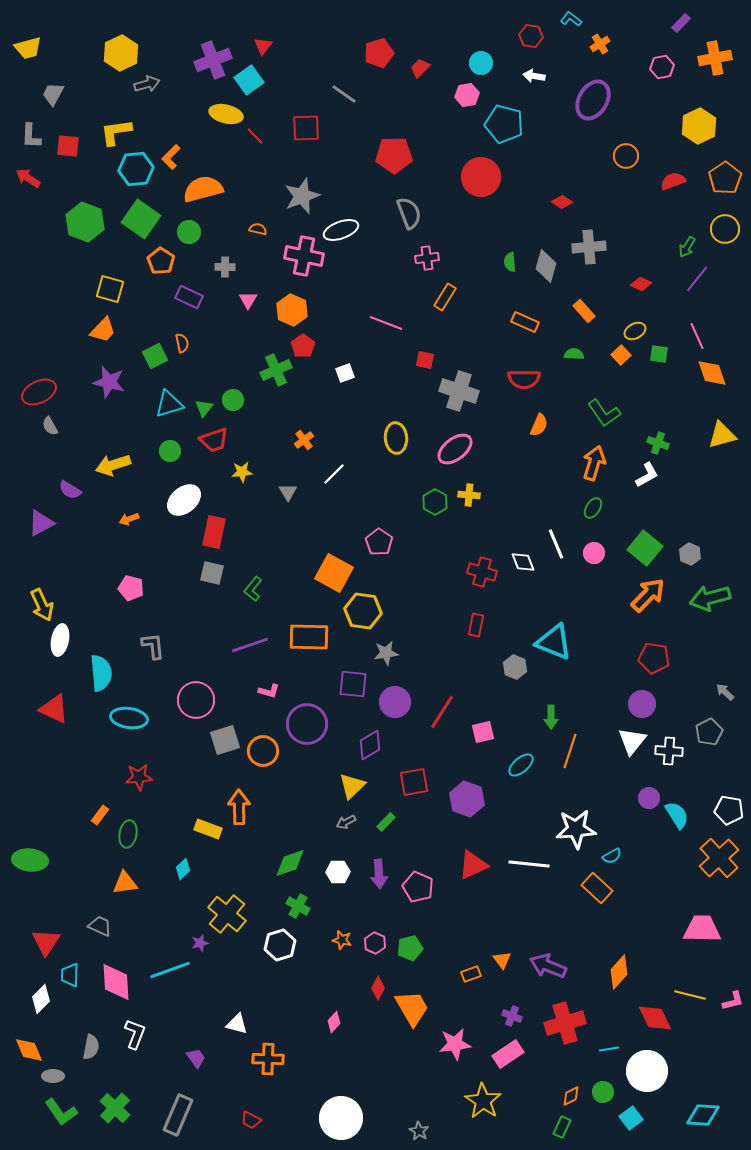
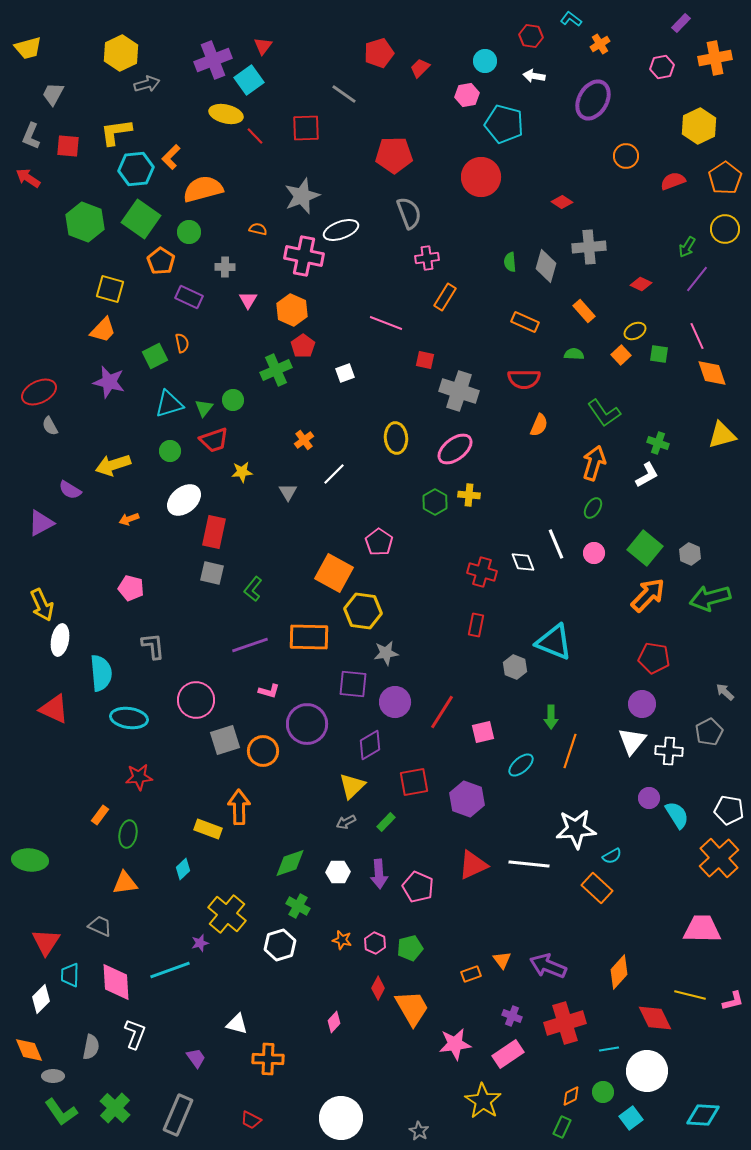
cyan circle at (481, 63): moved 4 px right, 2 px up
gray L-shape at (31, 136): rotated 20 degrees clockwise
